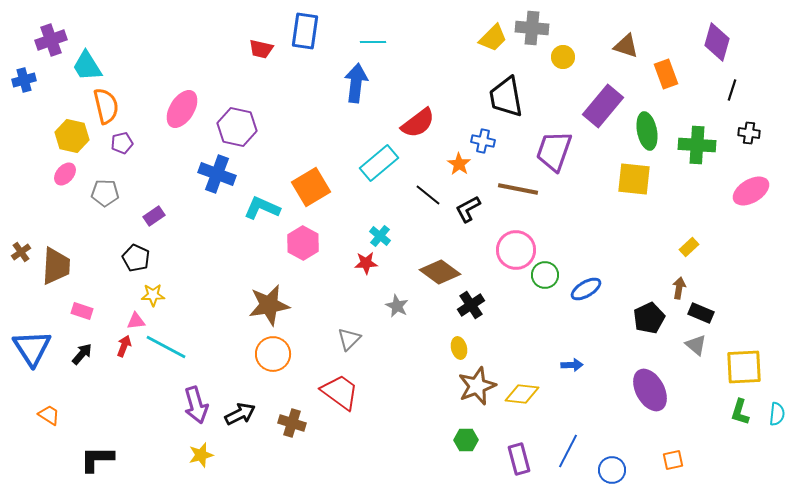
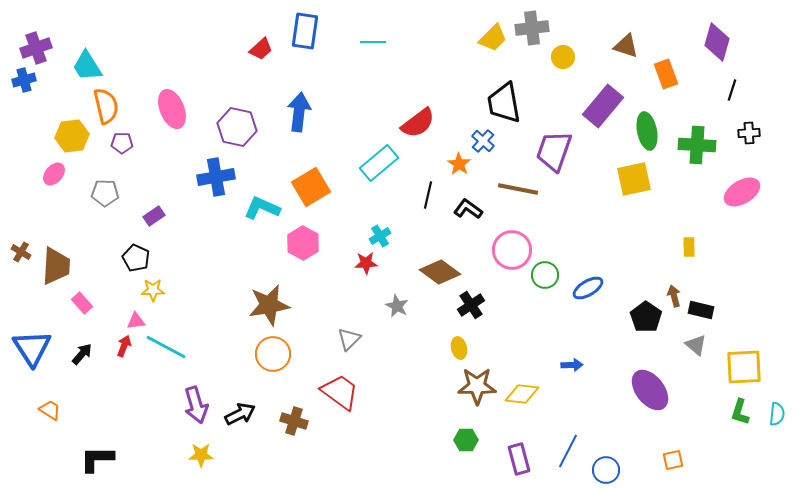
gray cross at (532, 28): rotated 12 degrees counterclockwise
purple cross at (51, 40): moved 15 px left, 8 px down
red trapezoid at (261, 49): rotated 55 degrees counterclockwise
blue arrow at (356, 83): moved 57 px left, 29 px down
black trapezoid at (506, 97): moved 2 px left, 6 px down
pink ellipse at (182, 109): moved 10 px left; rotated 54 degrees counterclockwise
black cross at (749, 133): rotated 10 degrees counterclockwise
yellow hexagon at (72, 136): rotated 20 degrees counterclockwise
blue cross at (483, 141): rotated 30 degrees clockwise
purple pentagon at (122, 143): rotated 15 degrees clockwise
pink ellipse at (65, 174): moved 11 px left
blue cross at (217, 174): moved 1 px left, 3 px down; rotated 30 degrees counterclockwise
yellow square at (634, 179): rotated 18 degrees counterclockwise
pink ellipse at (751, 191): moved 9 px left, 1 px down
black line at (428, 195): rotated 64 degrees clockwise
black L-shape at (468, 209): rotated 64 degrees clockwise
cyan cross at (380, 236): rotated 20 degrees clockwise
yellow rectangle at (689, 247): rotated 48 degrees counterclockwise
pink circle at (516, 250): moved 4 px left
brown cross at (21, 252): rotated 24 degrees counterclockwise
brown arrow at (679, 288): moved 5 px left, 8 px down; rotated 25 degrees counterclockwise
blue ellipse at (586, 289): moved 2 px right, 1 px up
yellow star at (153, 295): moved 5 px up
pink rectangle at (82, 311): moved 8 px up; rotated 30 degrees clockwise
black rectangle at (701, 313): moved 3 px up; rotated 10 degrees counterclockwise
black pentagon at (649, 318): moved 3 px left, 1 px up; rotated 12 degrees counterclockwise
brown star at (477, 386): rotated 21 degrees clockwise
purple ellipse at (650, 390): rotated 9 degrees counterclockwise
orange trapezoid at (49, 415): moved 1 px right, 5 px up
brown cross at (292, 423): moved 2 px right, 2 px up
yellow star at (201, 455): rotated 15 degrees clockwise
blue circle at (612, 470): moved 6 px left
